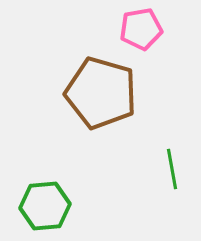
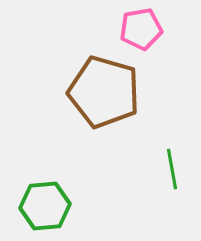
brown pentagon: moved 3 px right, 1 px up
